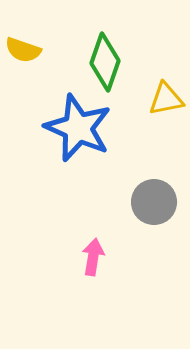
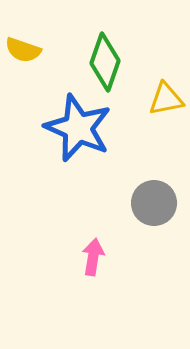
gray circle: moved 1 px down
